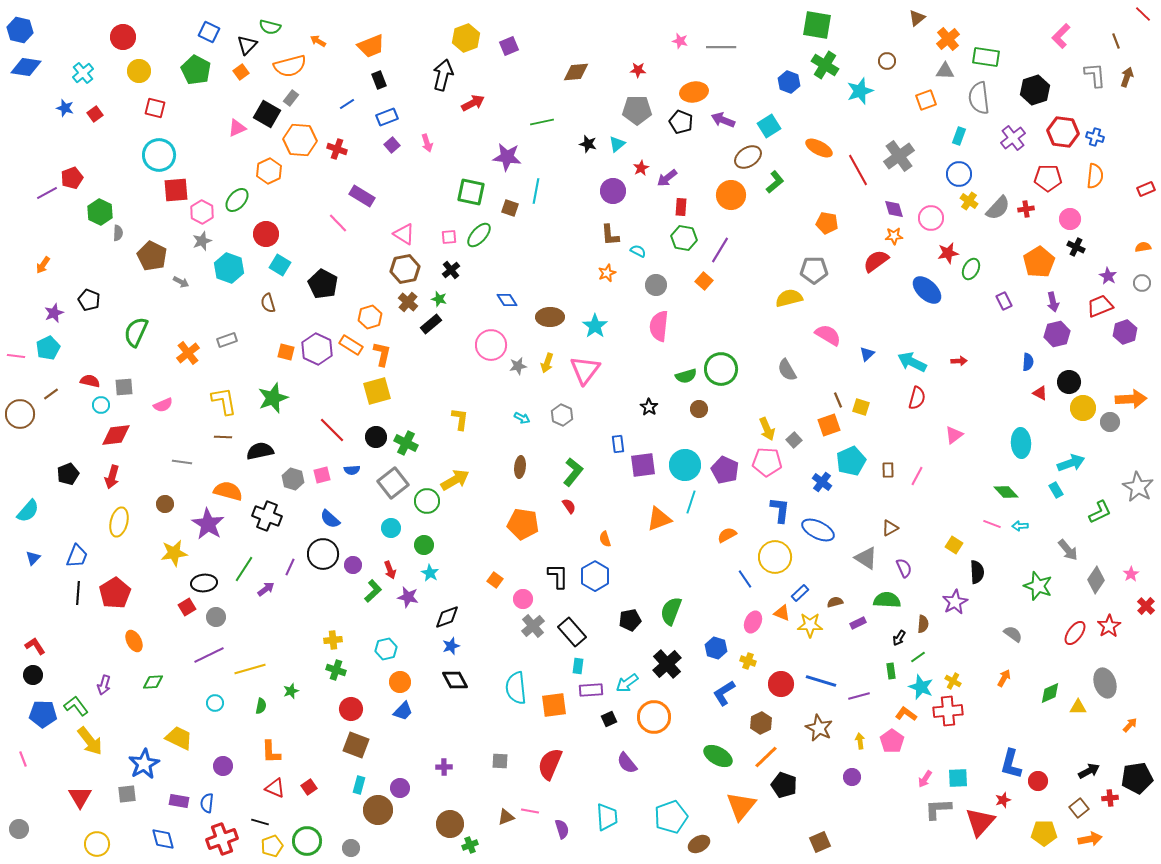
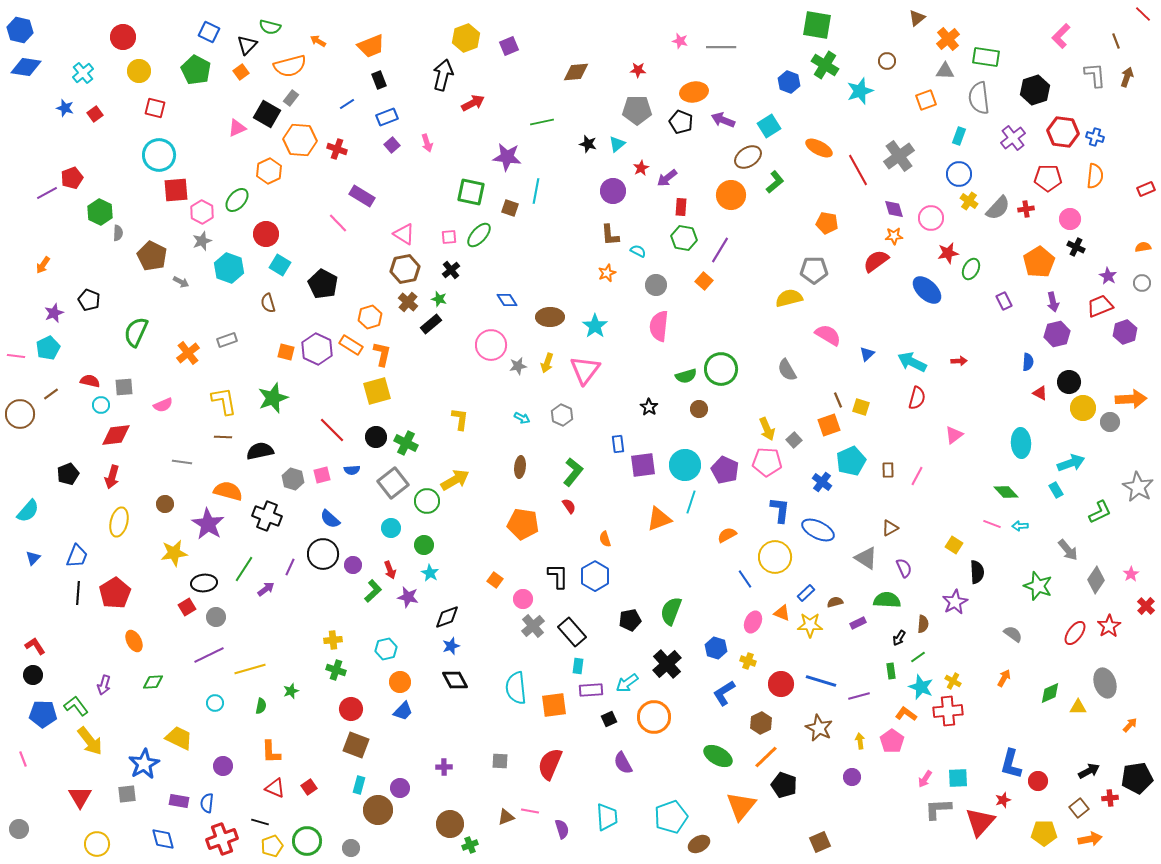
blue rectangle at (800, 593): moved 6 px right
purple semicircle at (627, 763): moved 4 px left; rotated 10 degrees clockwise
